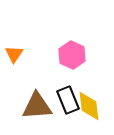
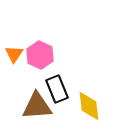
pink hexagon: moved 32 px left
black rectangle: moved 11 px left, 11 px up
